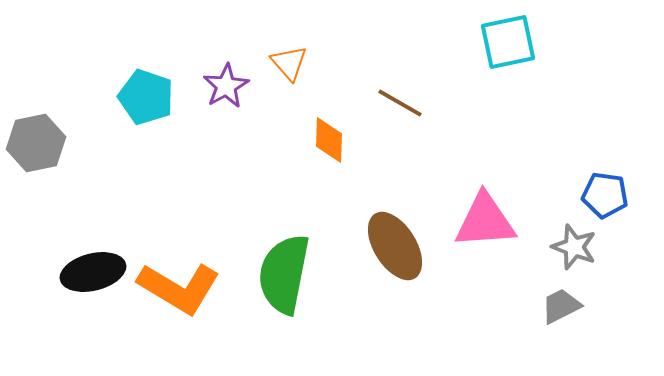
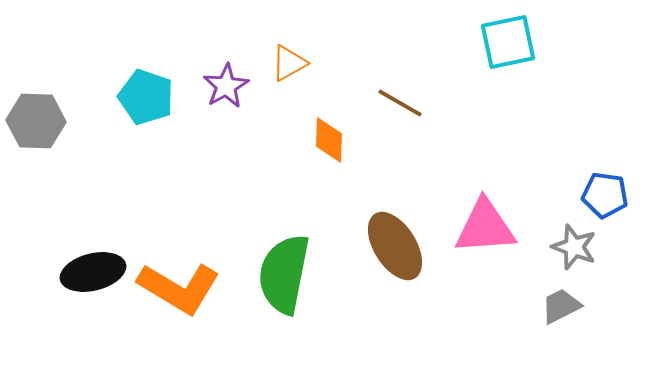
orange triangle: rotated 42 degrees clockwise
gray hexagon: moved 22 px up; rotated 14 degrees clockwise
pink triangle: moved 6 px down
